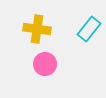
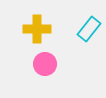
yellow cross: rotated 8 degrees counterclockwise
